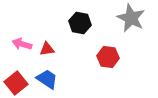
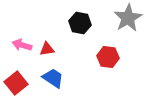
gray star: moved 3 px left; rotated 16 degrees clockwise
pink arrow: moved 1 px down
blue trapezoid: moved 6 px right, 1 px up
